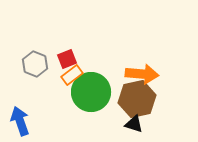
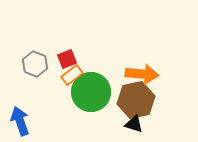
brown hexagon: moved 1 px left, 1 px down
